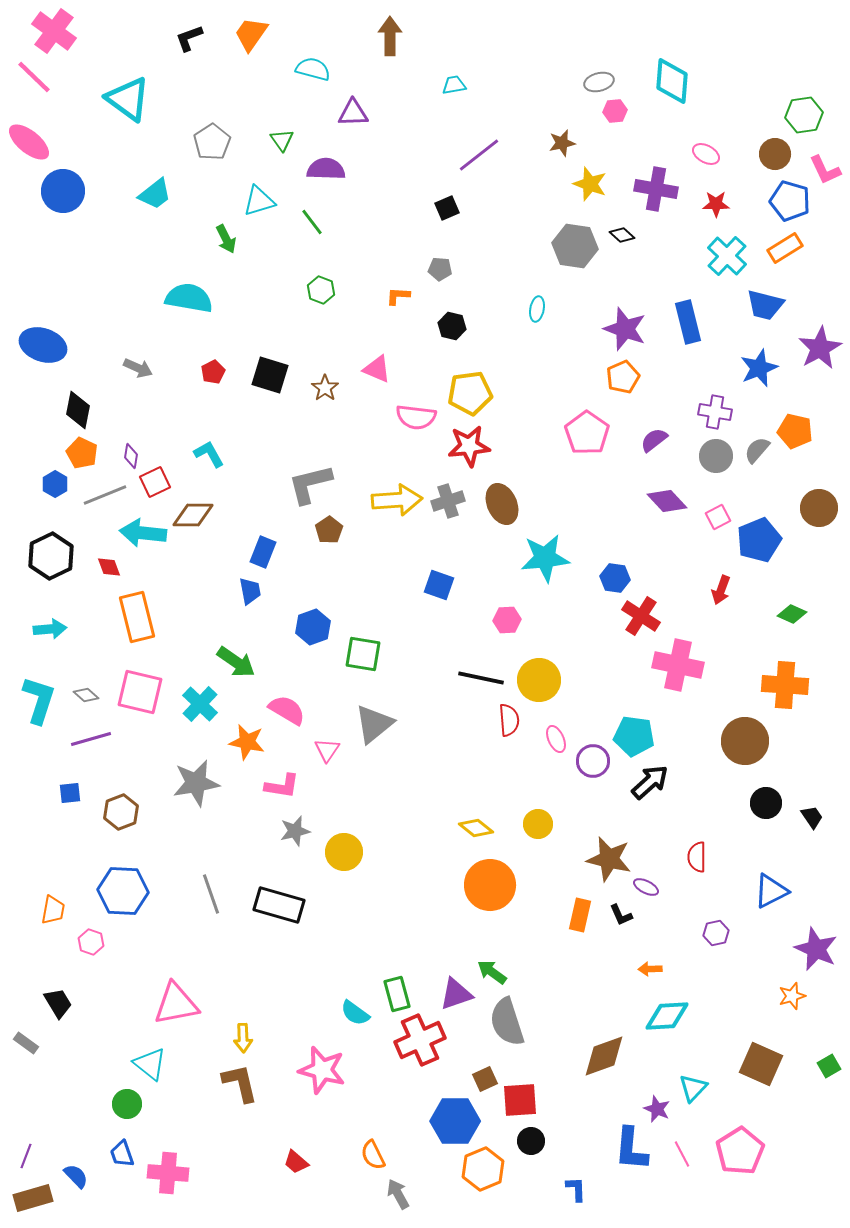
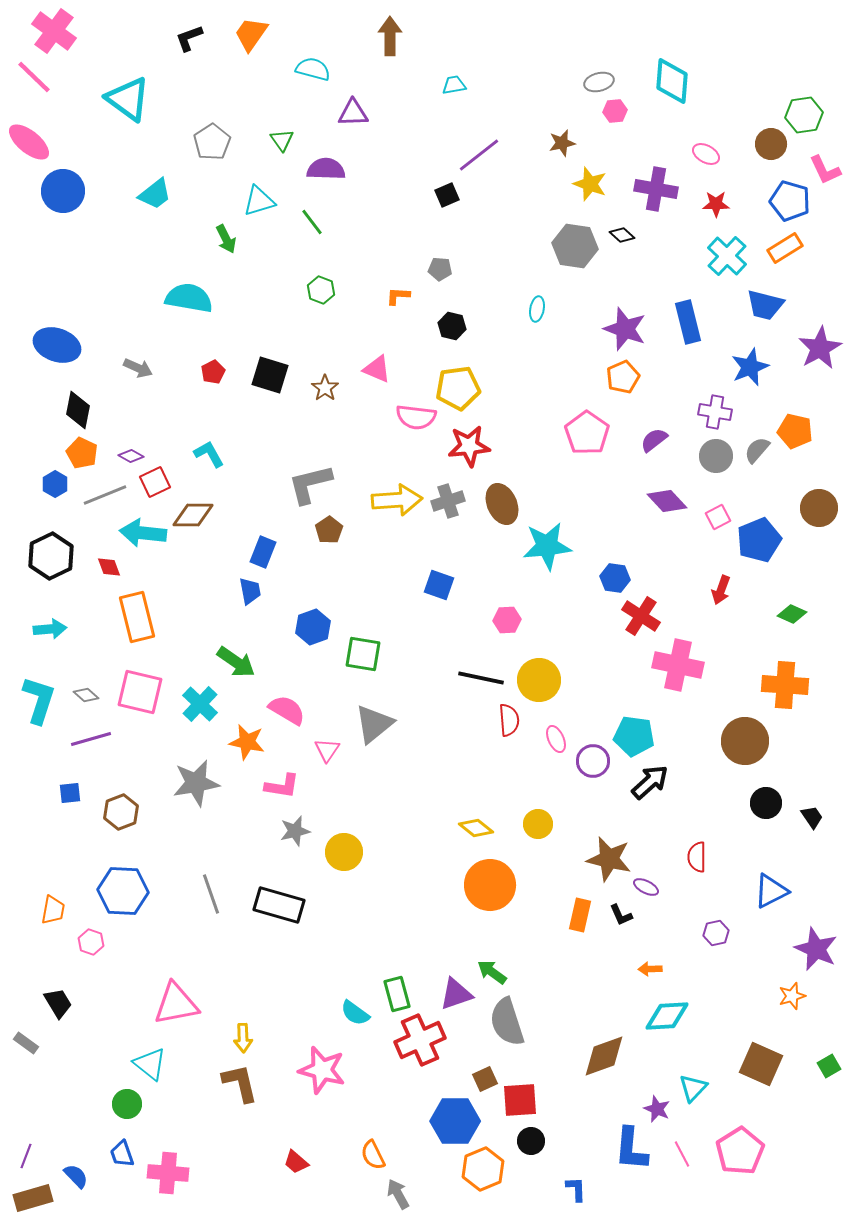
brown circle at (775, 154): moved 4 px left, 10 px up
black square at (447, 208): moved 13 px up
blue ellipse at (43, 345): moved 14 px right
blue star at (759, 368): moved 9 px left, 1 px up
yellow pentagon at (470, 393): moved 12 px left, 5 px up
purple diamond at (131, 456): rotated 70 degrees counterclockwise
cyan star at (545, 558): moved 2 px right, 12 px up
